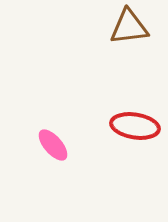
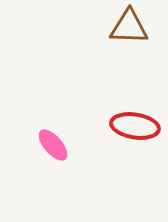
brown triangle: rotated 9 degrees clockwise
